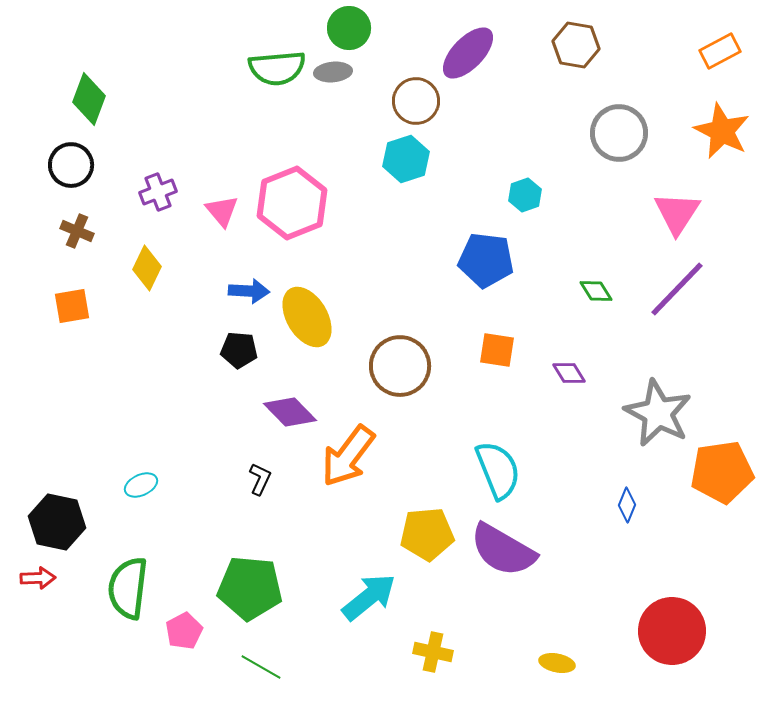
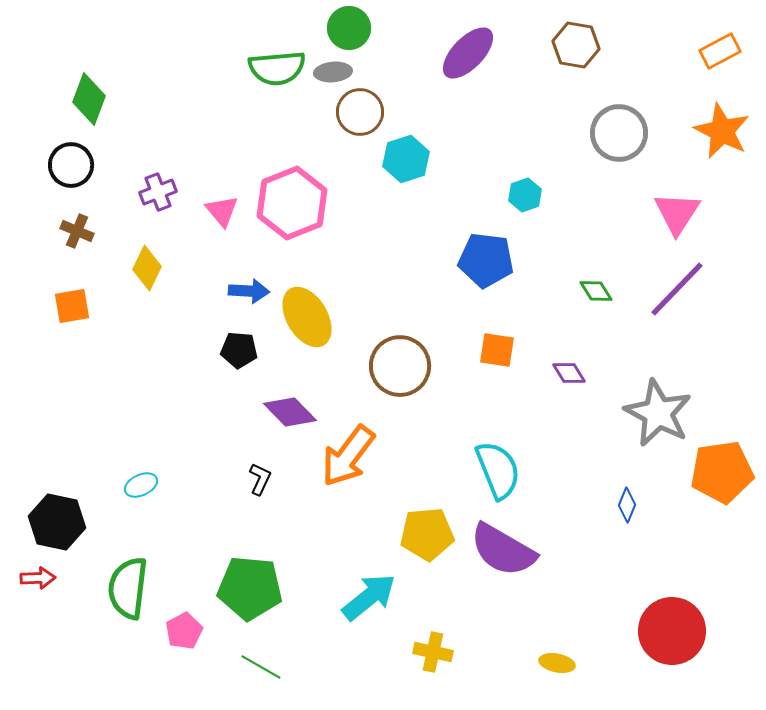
brown circle at (416, 101): moved 56 px left, 11 px down
